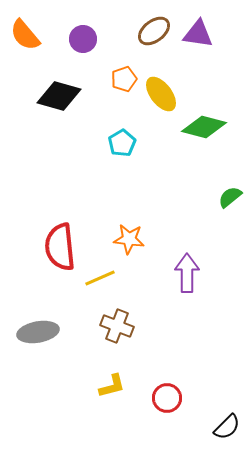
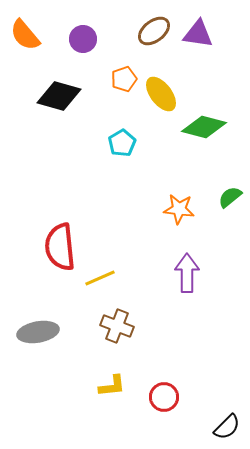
orange star: moved 50 px right, 30 px up
yellow L-shape: rotated 8 degrees clockwise
red circle: moved 3 px left, 1 px up
